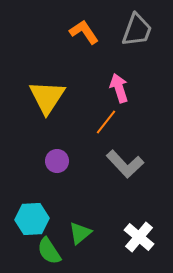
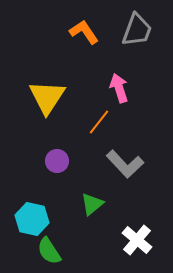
orange line: moved 7 px left
cyan hexagon: rotated 16 degrees clockwise
green triangle: moved 12 px right, 29 px up
white cross: moved 2 px left, 3 px down
